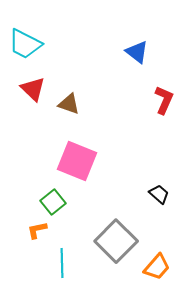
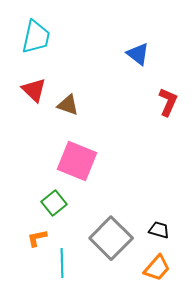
cyan trapezoid: moved 11 px right, 7 px up; rotated 105 degrees counterclockwise
blue triangle: moved 1 px right, 2 px down
red triangle: moved 1 px right, 1 px down
red L-shape: moved 4 px right, 2 px down
brown triangle: moved 1 px left, 1 px down
black trapezoid: moved 36 px down; rotated 25 degrees counterclockwise
green square: moved 1 px right, 1 px down
orange L-shape: moved 8 px down
gray square: moved 5 px left, 3 px up
orange trapezoid: moved 1 px down
